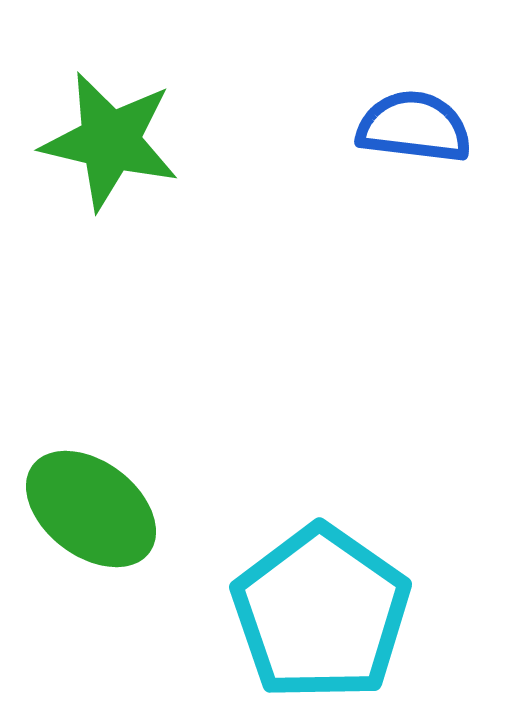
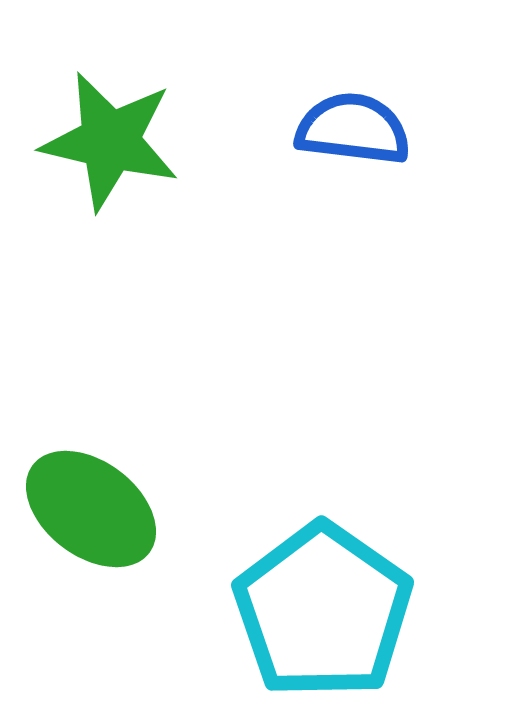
blue semicircle: moved 61 px left, 2 px down
cyan pentagon: moved 2 px right, 2 px up
